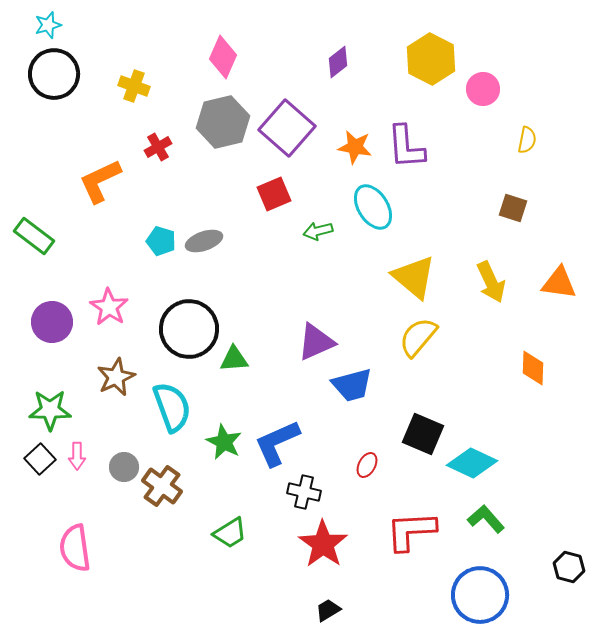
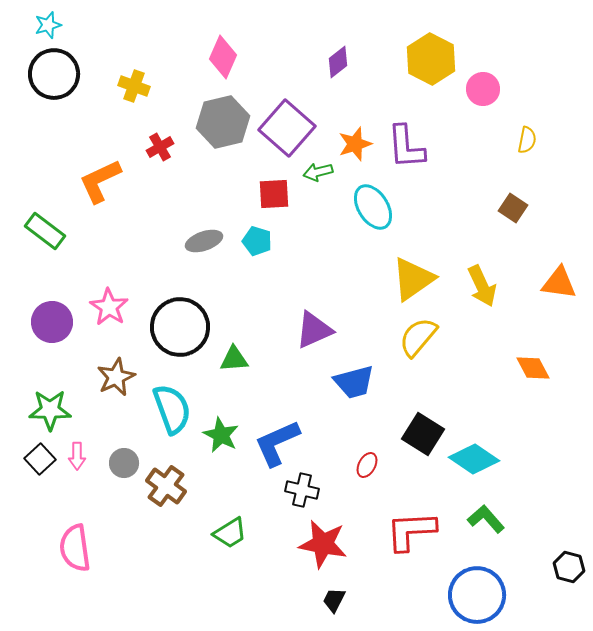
red cross at (158, 147): moved 2 px right
orange star at (355, 147): moved 3 px up; rotated 28 degrees counterclockwise
red square at (274, 194): rotated 20 degrees clockwise
brown square at (513, 208): rotated 16 degrees clockwise
green arrow at (318, 231): moved 59 px up
green rectangle at (34, 236): moved 11 px right, 5 px up
cyan pentagon at (161, 241): moved 96 px right
yellow triangle at (414, 277): moved 1 px left, 2 px down; rotated 45 degrees clockwise
yellow arrow at (491, 282): moved 9 px left, 4 px down
black circle at (189, 329): moved 9 px left, 2 px up
purple triangle at (316, 342): moved 2 px left, 12 px up
orange diamond at (533, 368): rotated 30 degrees counterclockwise
blue trapezoid at (352, 385): moved 2 px right, 3 px up
cyan semicircle at (172, 407): moved 2 px down
black square at (423, 434): rotated 9 degrees clockwise
green star at (224, 442): moved 3 px left, 7 px up
cyan diamond at (472, 463): moved 2 px right, 4 px up; rotated 9 degrees clockwise
gray circle at (124, 467): moved 4 px up
brown cross at (162, 486): moved 4 px right
black cross at (304, 492): moved 2 px left, 2 px up
red star at (323, 544): rotated 24 degrees counterclockwise
blue circle at (480, 595): moved 3 px left
black trapezoid at (328, 610): moved 6 px right, 10 px up; rotated 32 degrees counterclockwise
